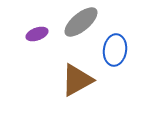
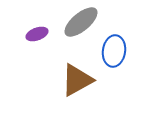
blue ellipse: moved 1 px left, 1 px down
